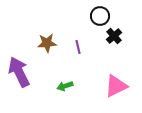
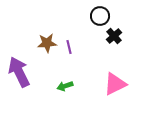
purple line: moved 9 px left
pink triangle: moved 1 px left, 2 px up
